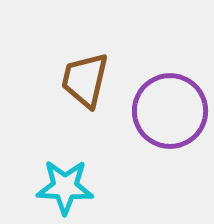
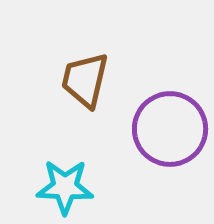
purple circle: moved 18 px down
